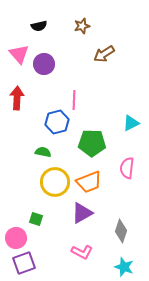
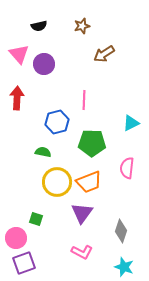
pink line: moved 10 px right
yellow circle: moved 2 px right
purple triangle: rotated 25 degrees counterclockwise
